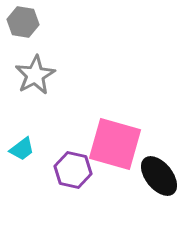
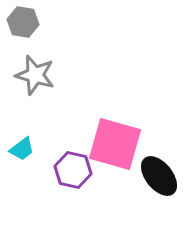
gray star: rotated 27 degrees counterclockwise
